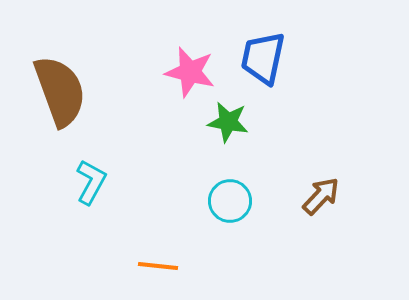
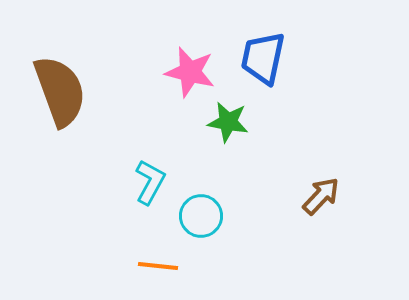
cyan L-shape: moved 59 px right
cyan circle: moved 29 px left, 15 px down
